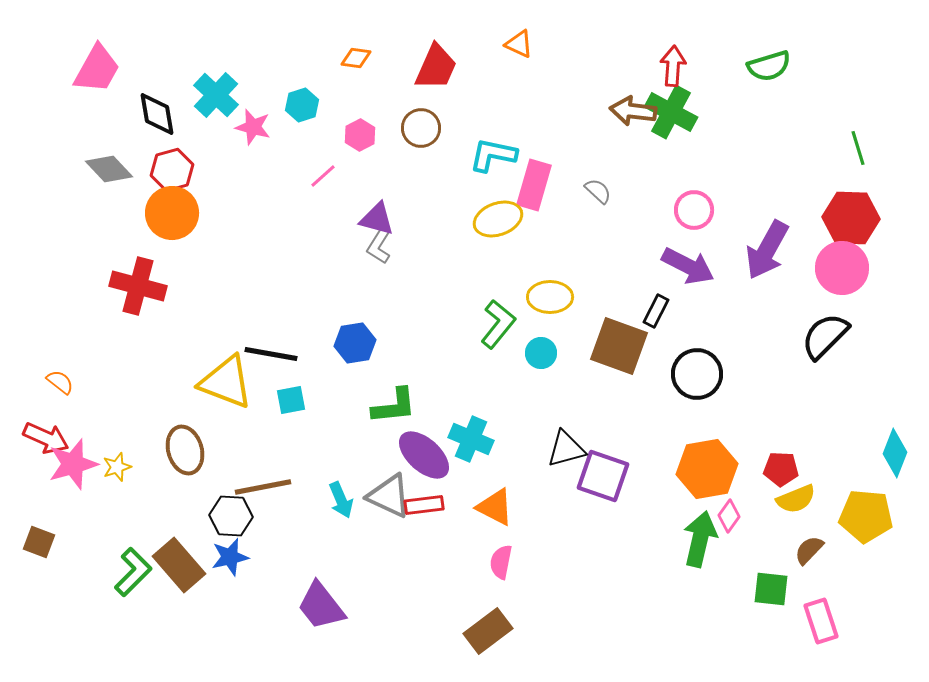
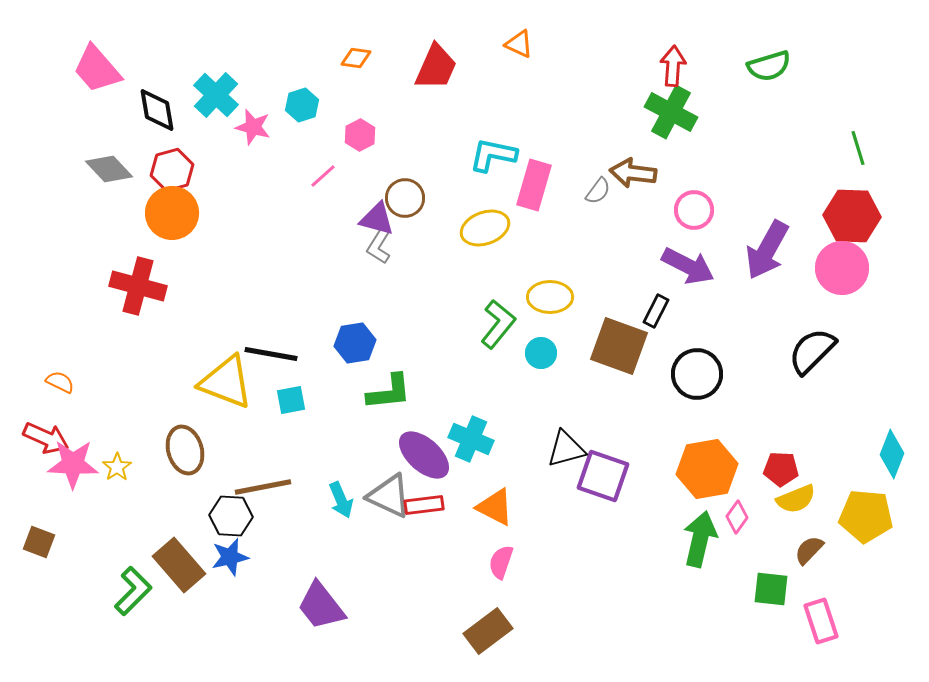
pink trapezoid at (97, 69): rotated 110 degrees clockwise
brown arrow at (633, 111): moved 62 px down
black diamond at (157, 114): moved 4 px up
brown circle at (421, 128): moved 16 px left, 70 px down
gray semicircle at (598, 191): rotated 84 degrees clockwise
red hexagon at (851, 218): moved 1 px right, 2 px up
yellow ellipse at (498, 219): moved 13 px left, 9 px down
black semicircle at (825, 336): moved 13 px left, 15 px down
orange semicircle at (60, 382): rotated 12 degrees counterclockwise
green L-shape at (394, 406): moved 5 px left, 14 px up
cyan diamond at (895, 453): moved 3 px left, 1 px down
pink star at (73, 464): rotated 18 degrees clockwise
yellow star at (117, 467): rotated 16 degrees counterclockwise
pink diamond at (729, 516): moved 8 px right, 1 px down
pink semicircle at (501, 562): rotated 8 degrees clockwise
green L-shape at (133, 572): moved 19 px down
